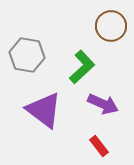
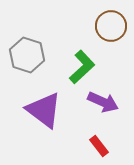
gray hexagon: rotated 8 degrees clockwise
purple arrow: moved 2 px up
